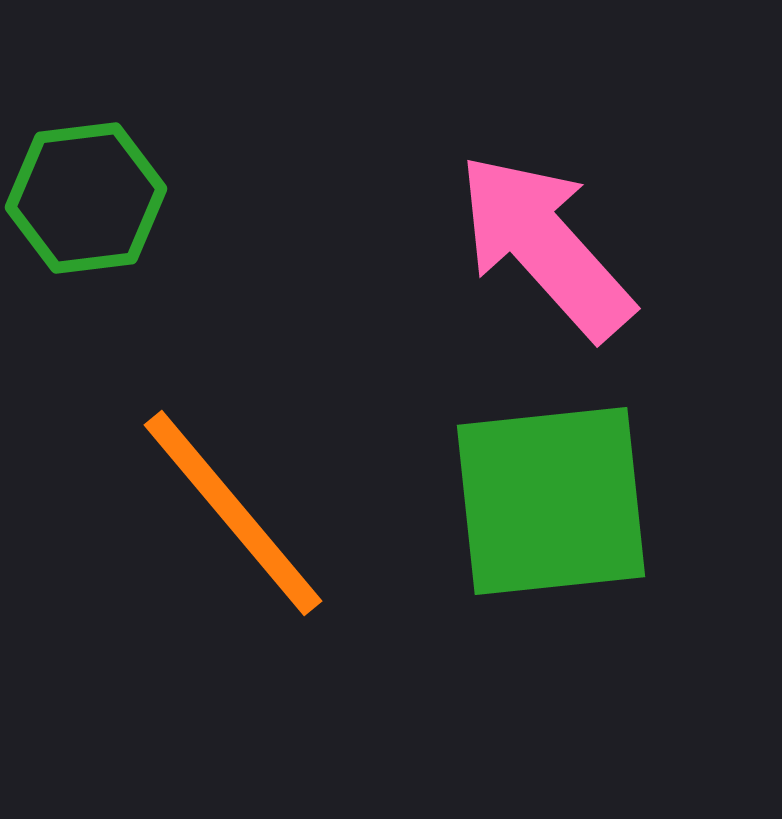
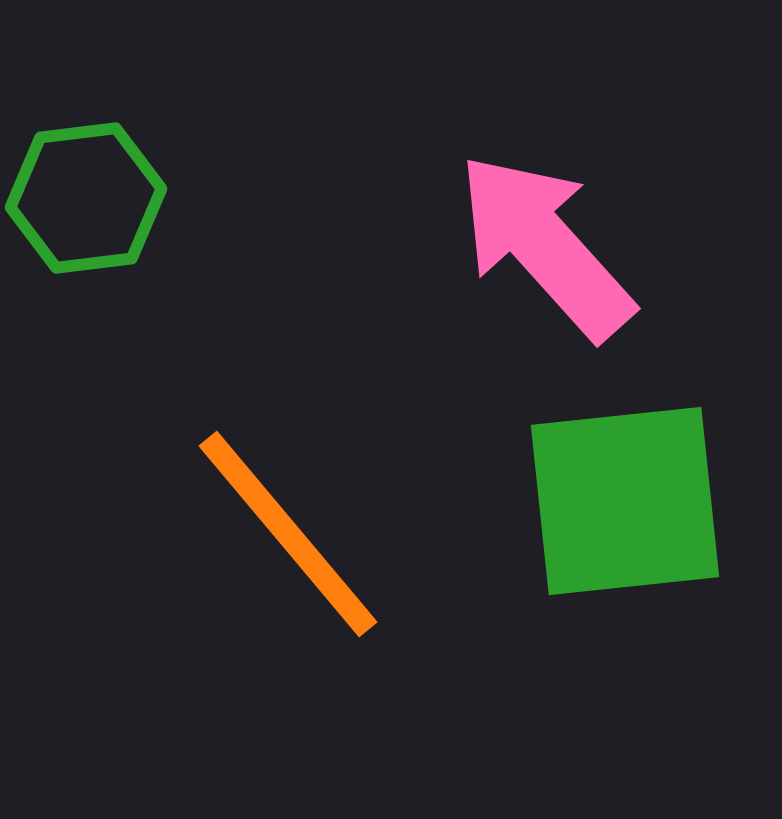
green square: moved 74 px right
orange line: moved 55 px right, 21 px down
